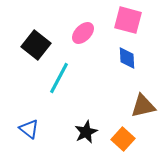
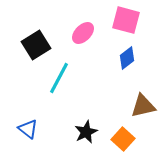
pink square: moved 2 px left
black square: rotated 20 degrees clockwise
blue diamond: rotated 55 degrees clockwise
blue triangle: moved 1 px left
